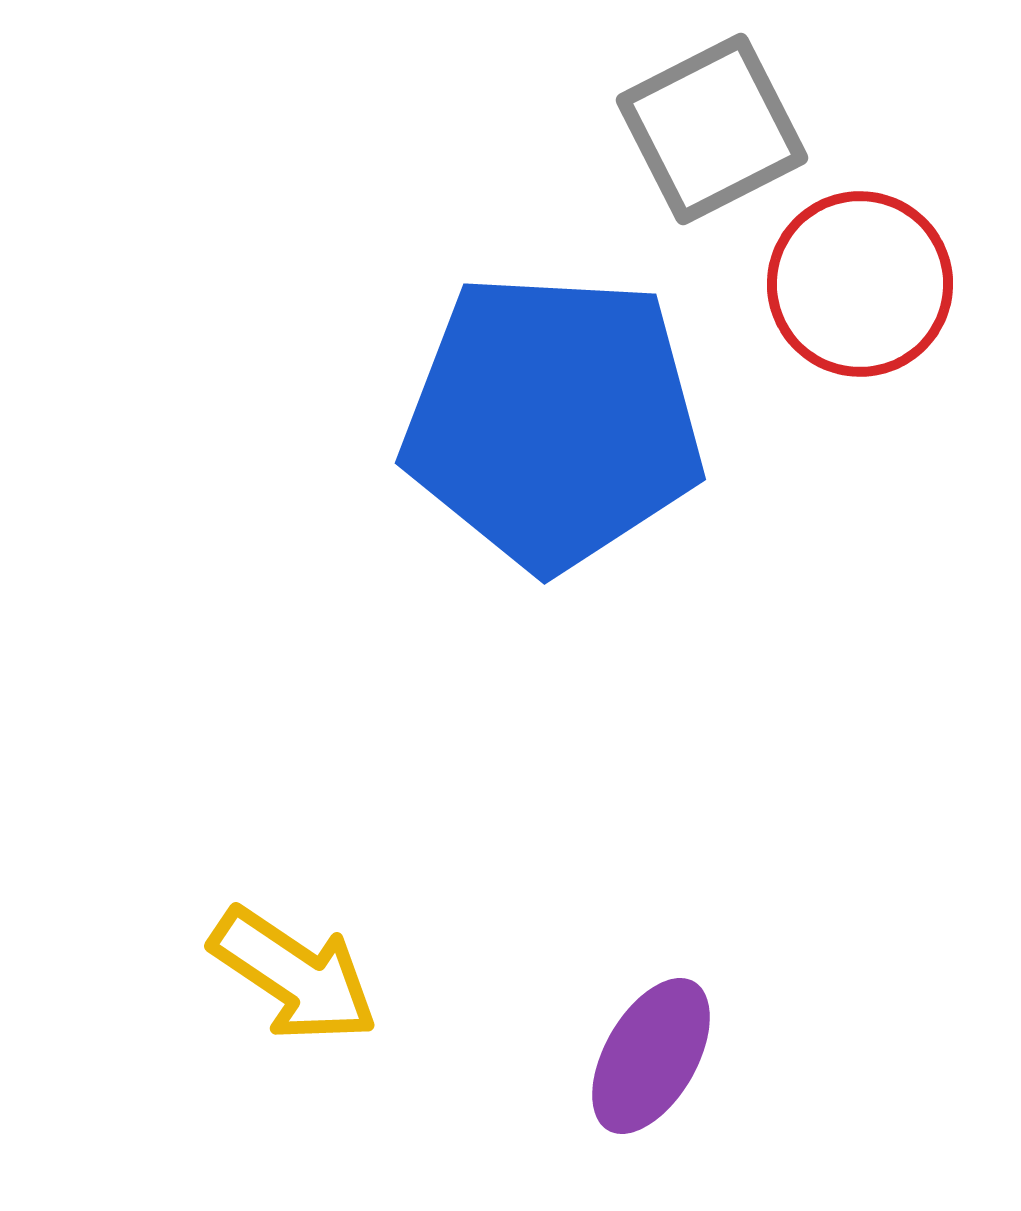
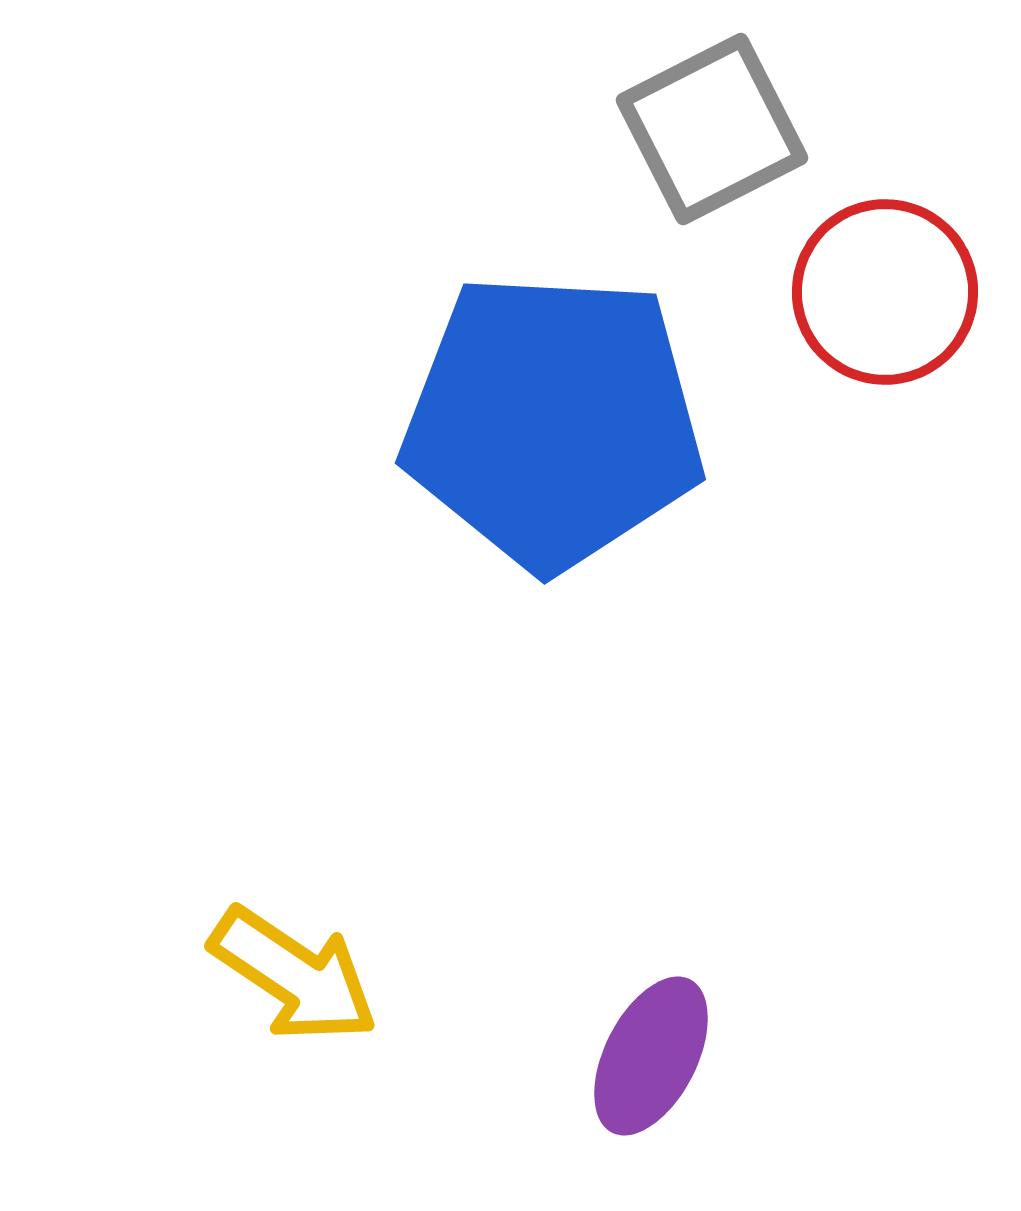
red circle: moved 25 px right, 8 px down
purple ellipse: rotated 3 degrees counterclockwise
